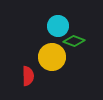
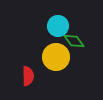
green diamond: rotated 35 degrees clockwise
yellow circle: moved 4 px right
